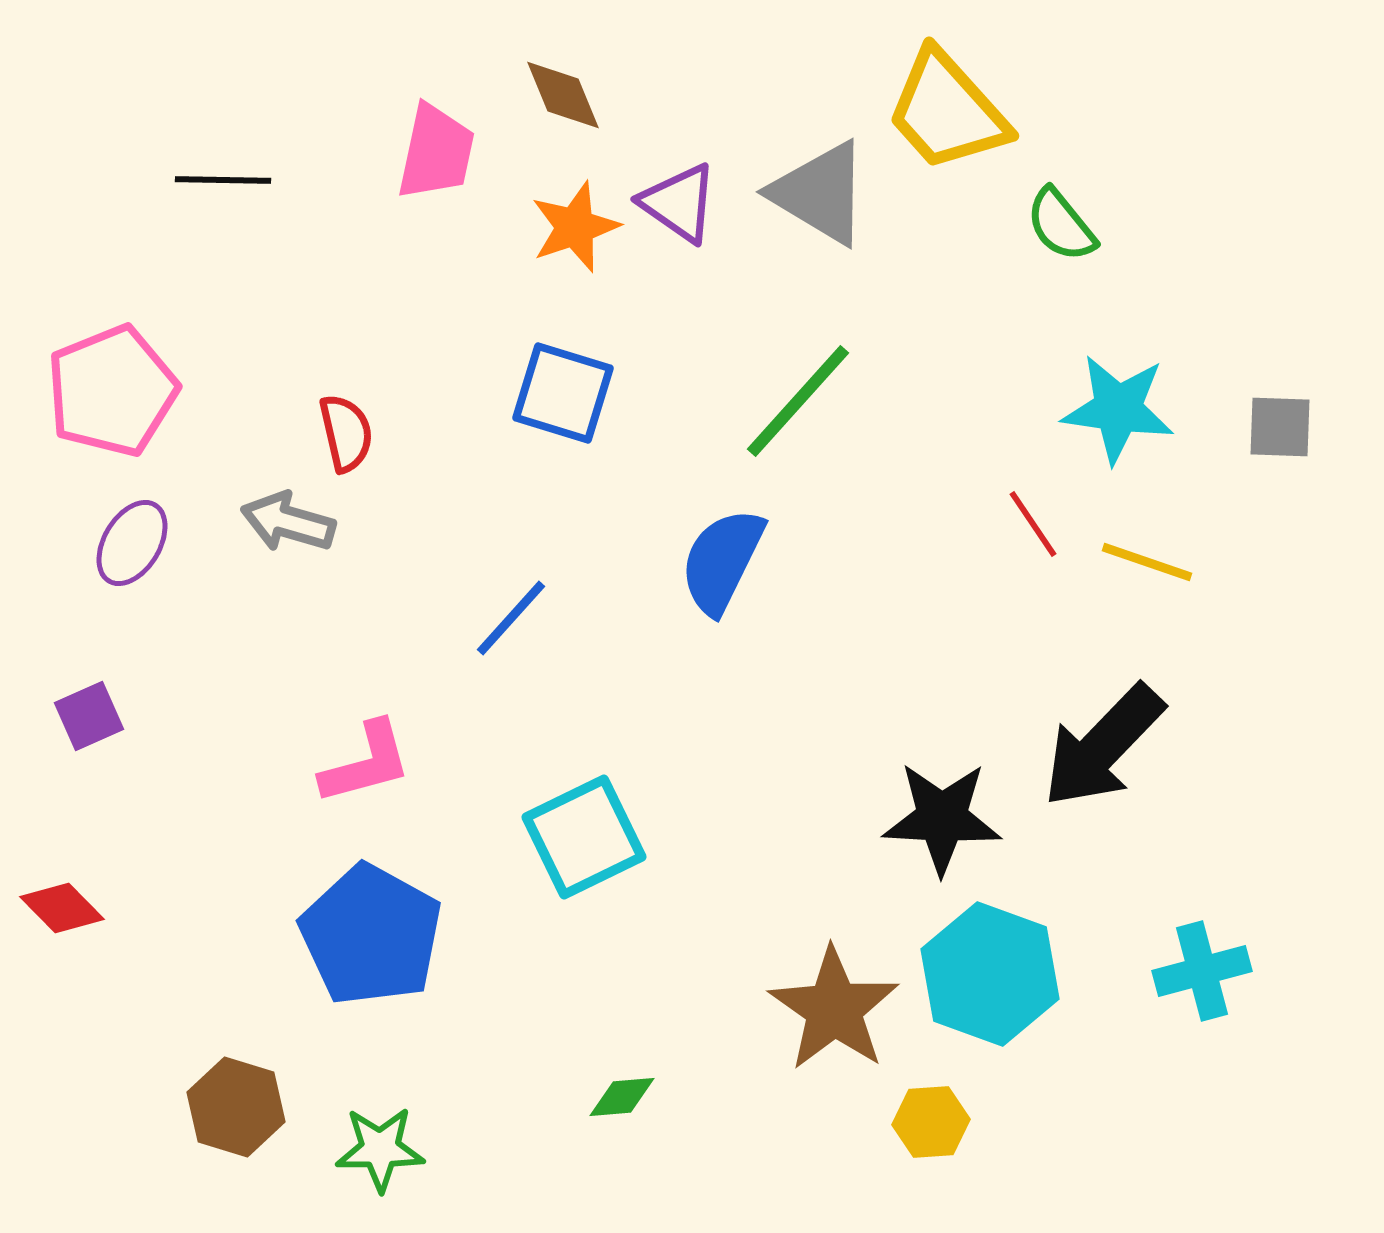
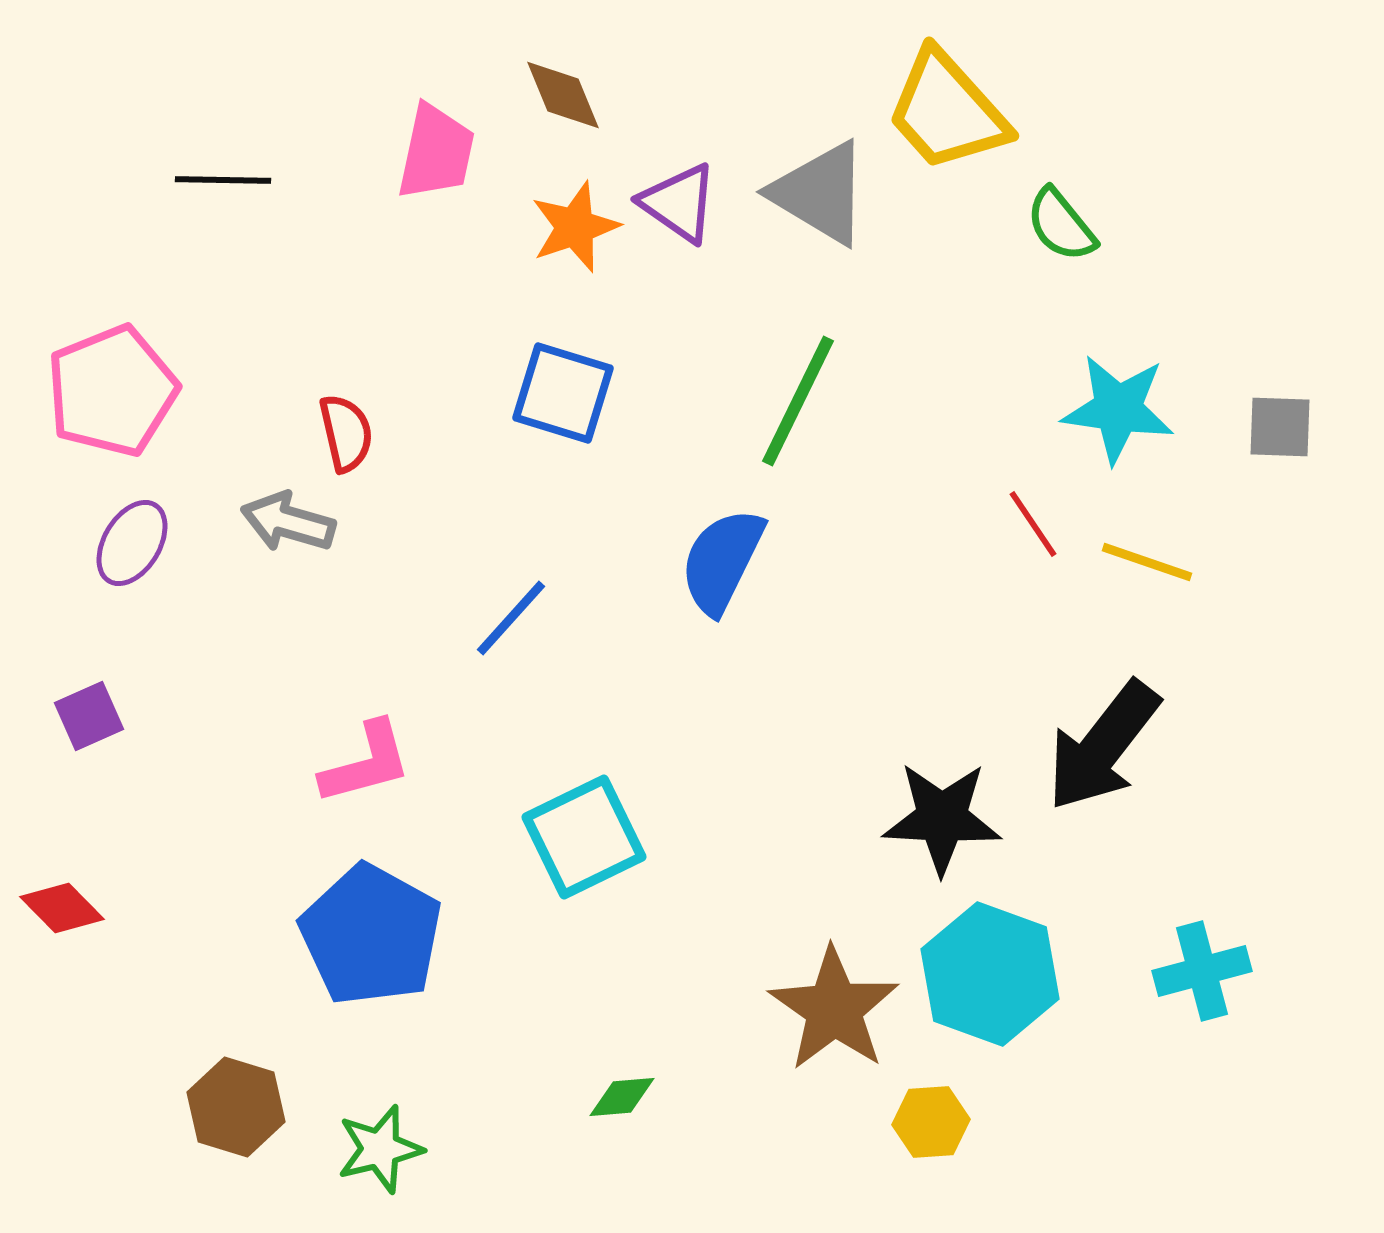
green line: rotated 16 degrees counterclockwise
black arrow: rotated 6 degrees counterclockwise
green star: rotated 14 degrees counterclockwise
